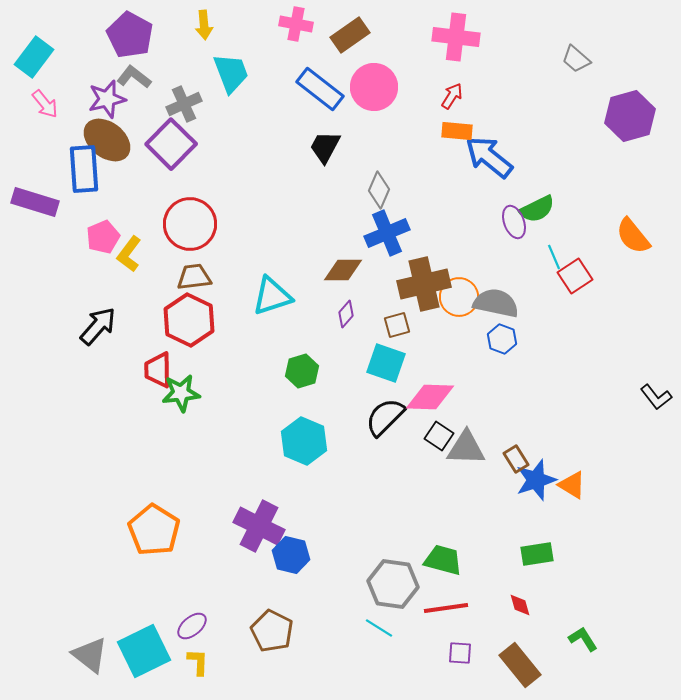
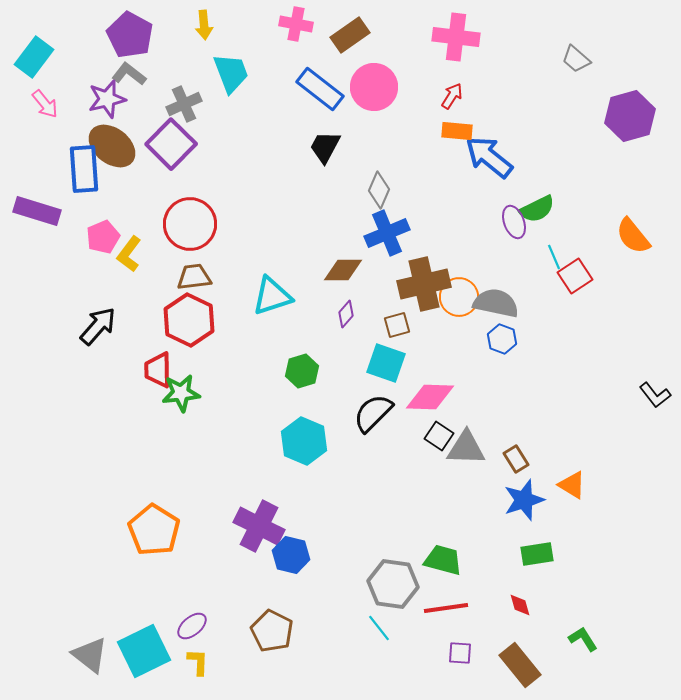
gray L-shape at (134, 77): moved 5 px left, 3 px up
brown ellipse at (107, 140): moved 5 px right, 6 px down
purple rectangle at (35, 202): moved 2 px right, 9 px down
black L-shape at (656, 397): moved 1 px left, 2 px up
black semicircle at (385, 417): moved 12 px left, 4 px up
blue star at (536, 480): moved 12 px left, 20 px down
cyan line at (379, 628): rotated 20 degrees clockwise
